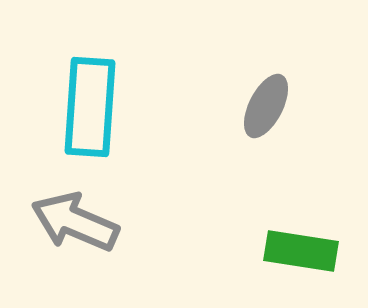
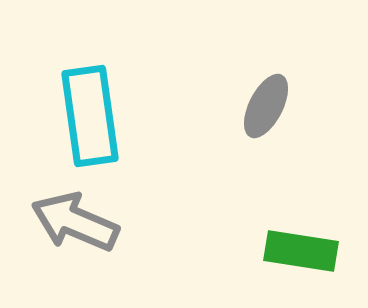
cyan rectangle: moved 9 px down; rotated 12 degrees counterclockwise
